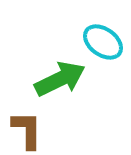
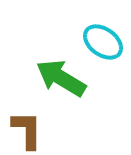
green arrow: moved 1 px right, 1 px up; rotated 123 degrees counterclockwise
